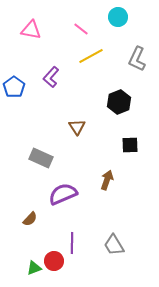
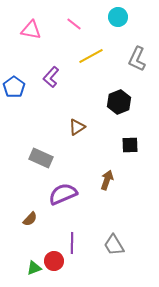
pink line: moved 7 px left, 5 px up
brown triangle: rotated 30 degrees clockwise
